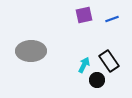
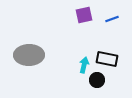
gray ellipse: moved 2 px left, 4 px down
black rectangle: moved 2 px left, 2 px up; rotated 45 degrees counterclockwise
cyan arrow: rotated 14 degrees counterclockwise
